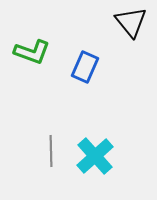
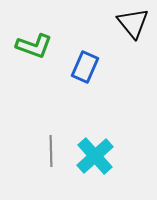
black triangle: moved 2 px right, 1 px down
green L-shape: moved 2 px right, 6 px up
